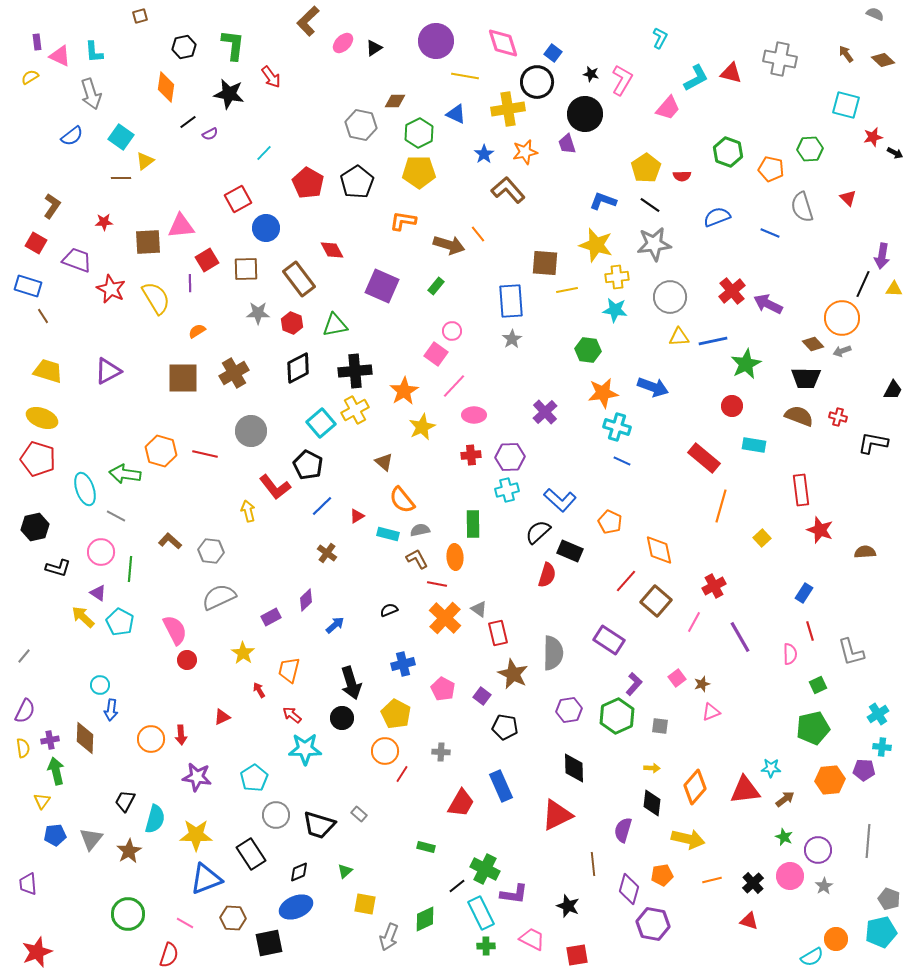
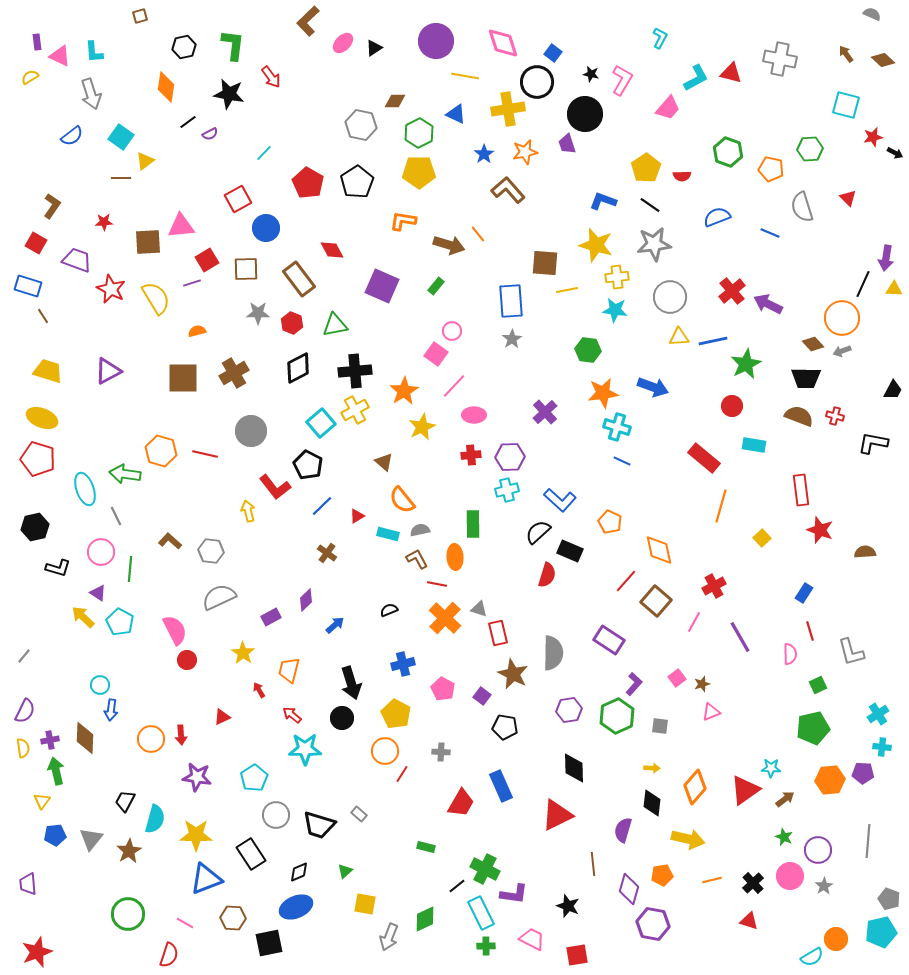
gray semicircle at (875, 14): moved 3 px left
purple arrow at (882, 256): moved 4 px right, 2 px down
purple line at (190, 283): moved 2 px right; rotated 72 degrees clockwise
orange semicircle at (197, 331): rotated 18 degrees clockwise
red cross at (838, 417): moved 3 px left, 1 px up
gray line at (116, 516): rotated 36 degrees clockwise
gray triangle at (479, 609): rotated 18 degrees counterclockwise
purple pentagon at (864, 770): moved 1 px left, 3 px down
red triangle at (745, 790): rotated 28 degrees counterclockwise
